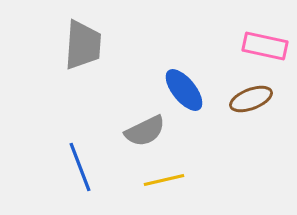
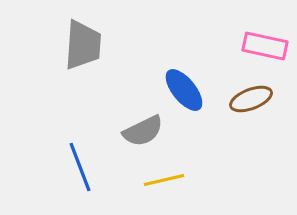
gray semicircle: moved 2 px left
